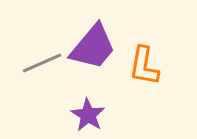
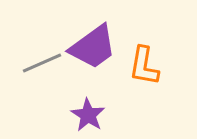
purple trapezoid: rotated 14 degrees clockwise
